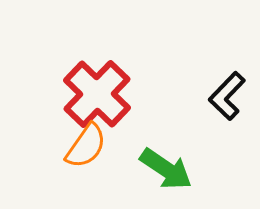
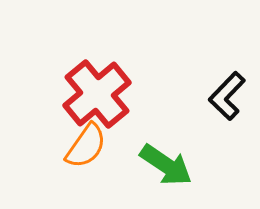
red cross: rotated 6 degrees clockwise
green arrow: moved 4 px up
